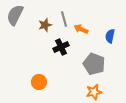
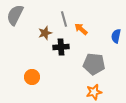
brown star: moved 8 px down
orange arrow: rotated 16 degrees clockwise
blue semicircle: moved 6 px right
black cross: rotated 21 degrees clockwise
gray pentagon: rotated 15 degrees counterclockwise
orange circle: moved 7 px left, 5 px up
